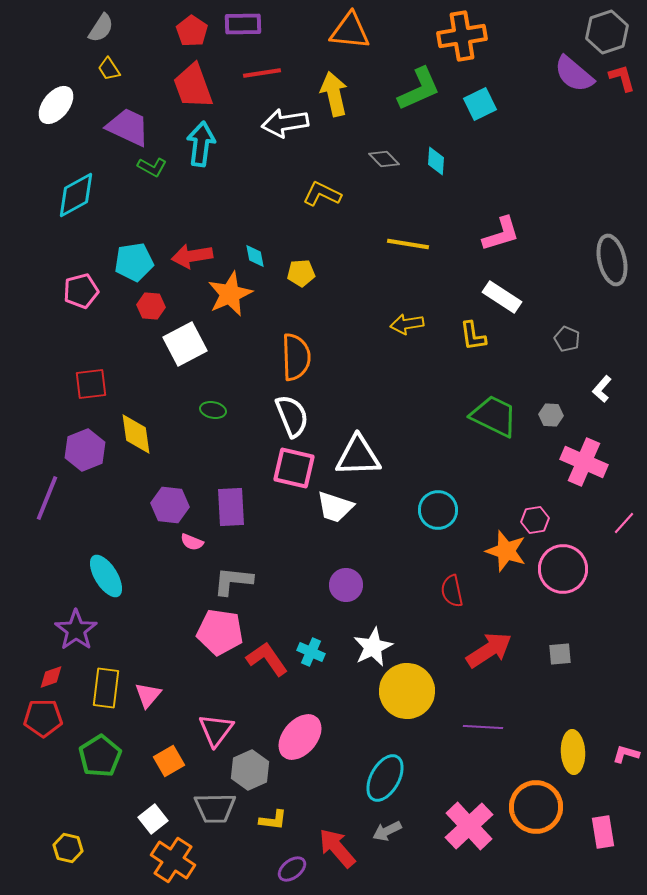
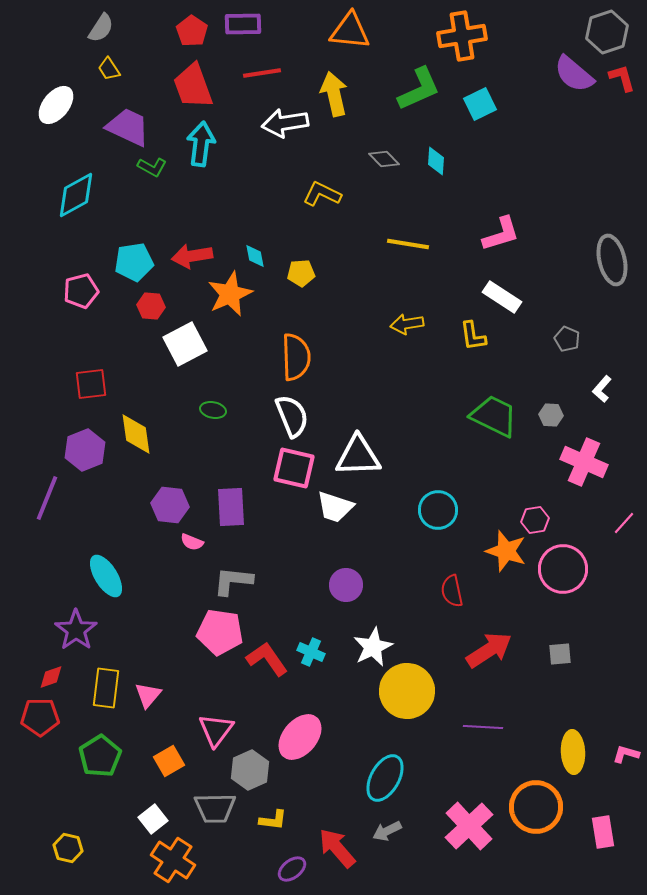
red pentagon at (43, 718): moved 3 px left, 1 px up
